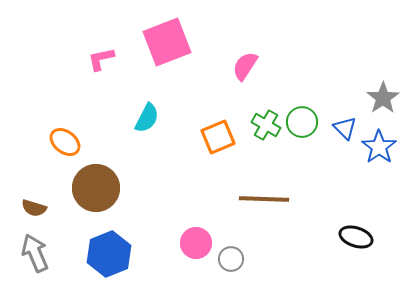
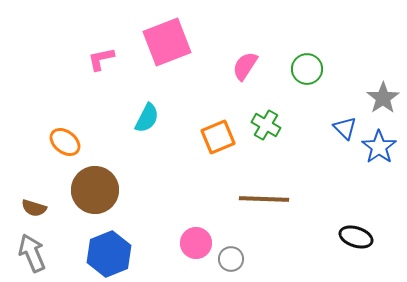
green circle: moved 5 px right, 53 px up
brown circle: moved 1 px left, 2 px down
gray arrow: moved 3 px left
